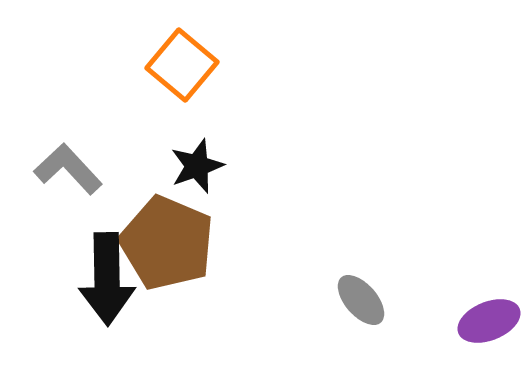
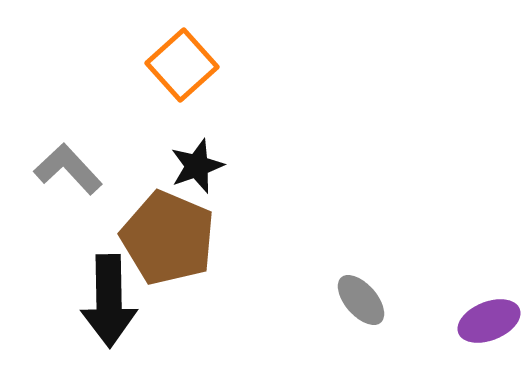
orange square: rotated 8 degrees clockwise
brown pentagon: moved 1 px right, 5 px up
black arrow: moved 2 px right, 22 px down
